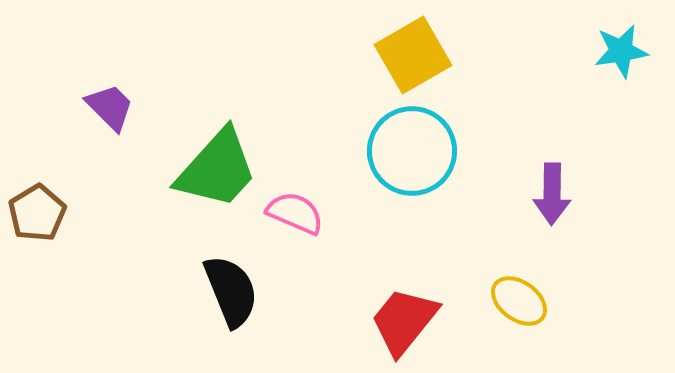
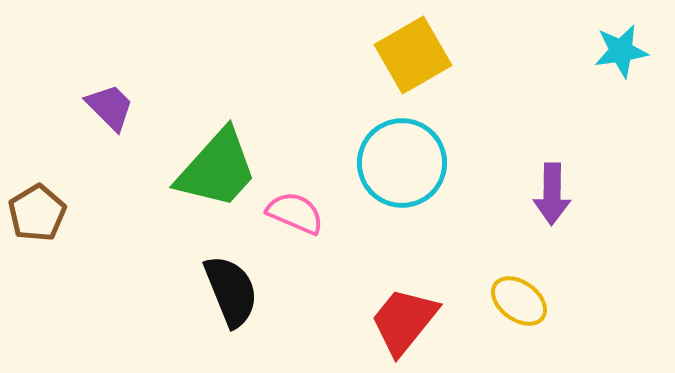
cyan circle: moved 10 px left, 12 px down
